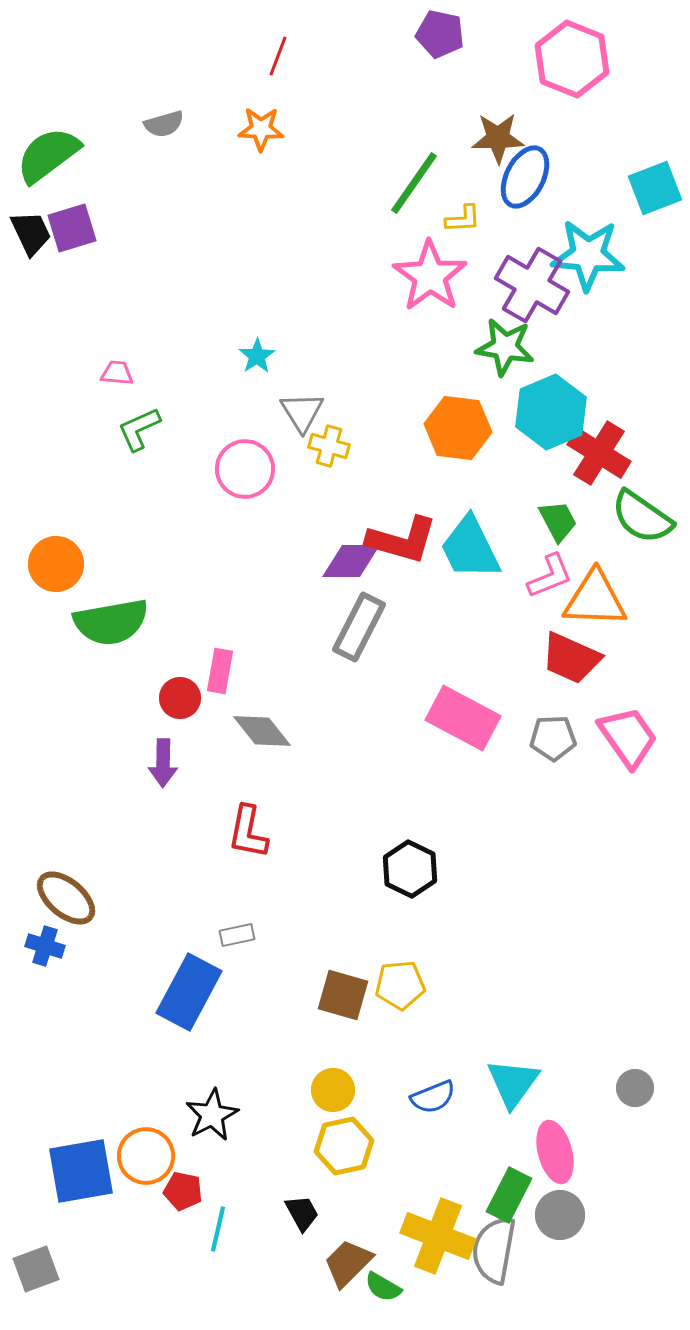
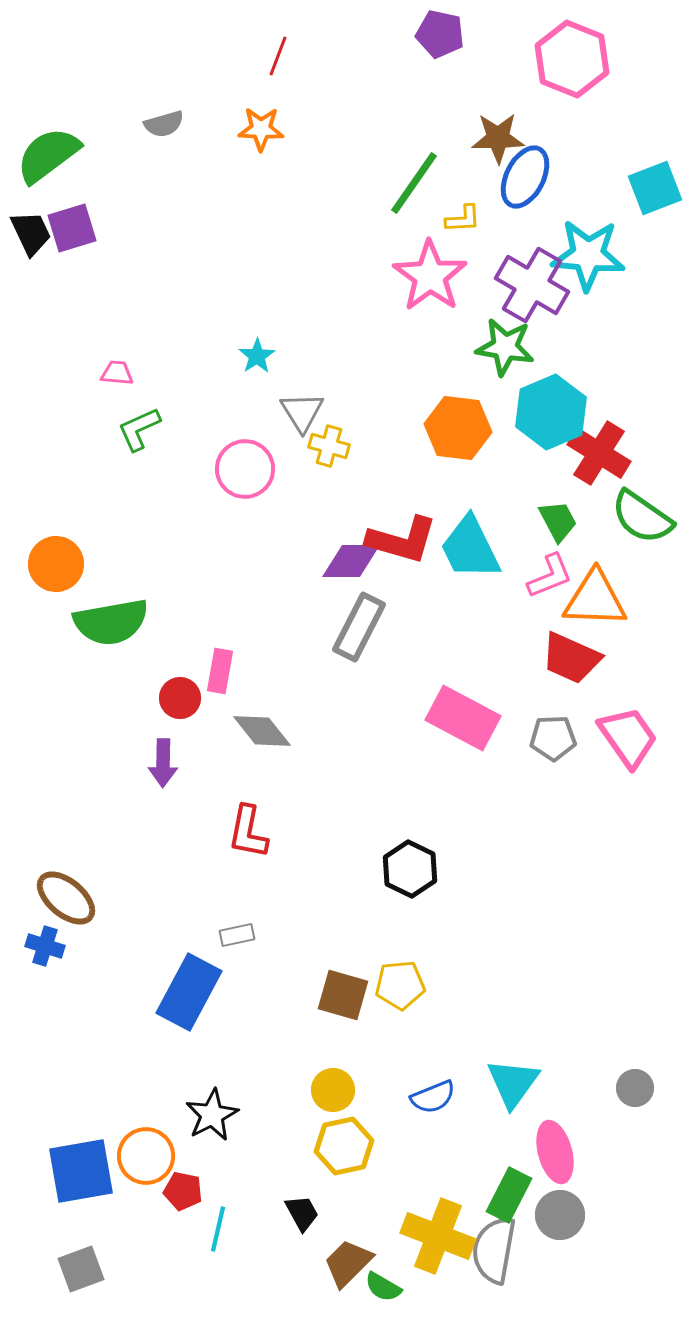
gray square at (36, 1269): moved 45 px right
